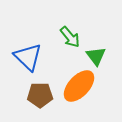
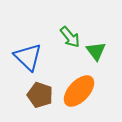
green triangle: moved 5 px up
orange ellipse: moved 5 px down
brown pentagon: rotated 20 degrees clockwise
